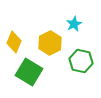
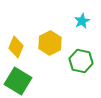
cyan star: moved 8 px right, 3 px up
yellow diamond: moved 2 px right, 5 px down
green square: moved 11 px left, 9 px down
